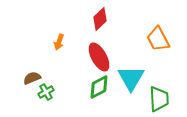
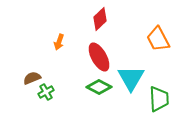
green diamond: rotated 55 degrees clockwise
